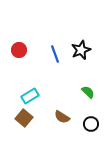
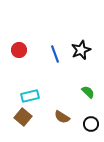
cyan rectangle: rotated 18 degrees clockwise
brown square: moved 1 px left, 1 px up
